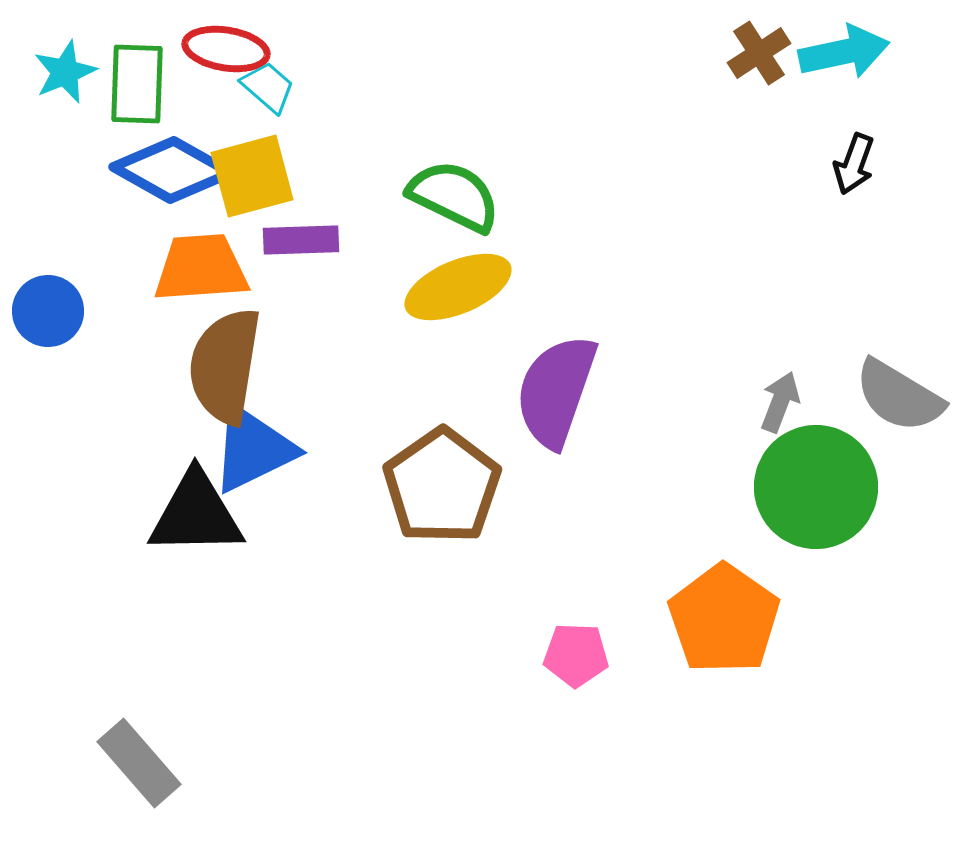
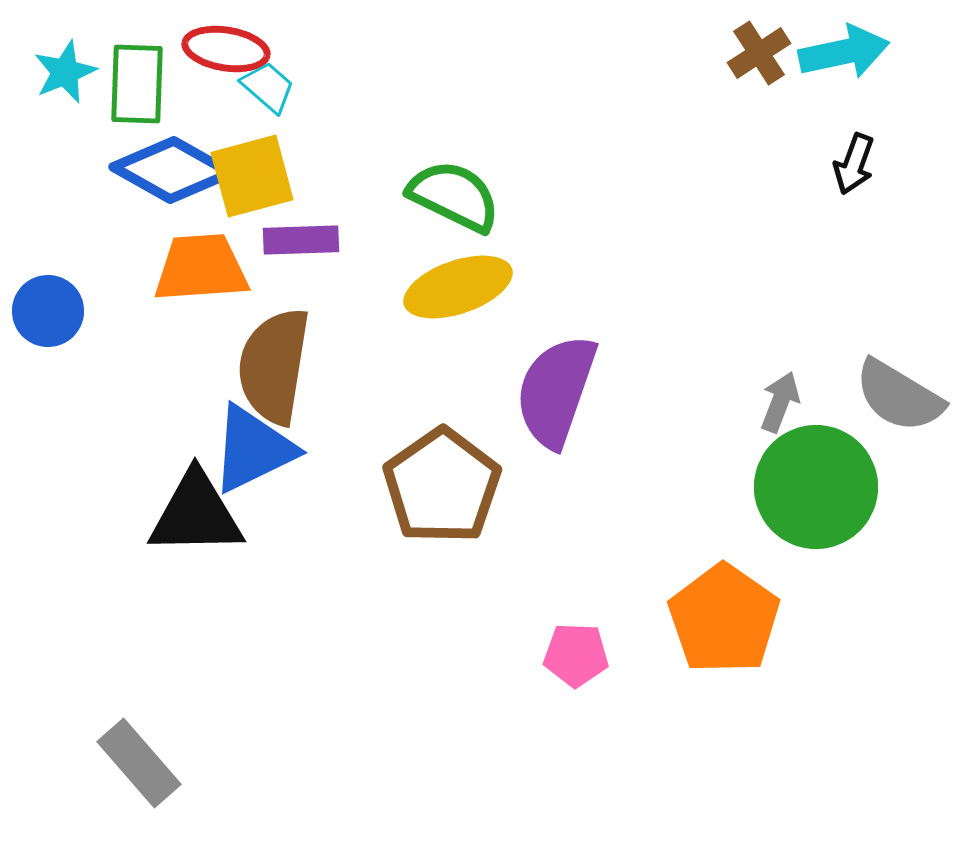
yellow ellipse: rotated 4 degrees clockwise
brown semicircle: moved 49 px right
